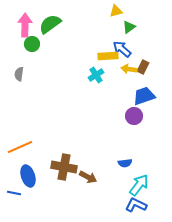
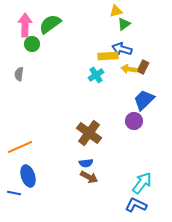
green triangle: moved 5 px left, 3 px up
blue arrow: rotated 24 degrees counterclockwise
blue trapezoid: moved 4 px down; rotated 25 degrees counterclockwise
purple circle: moved 5 px down
blue semicircle: moved 39 px left
brown cross: moved 25 px right, 34 px up; rotated 25 degrees clockwise
brown arrow: moved 1 px right
cyan arrow: moved 3 px right, 2 px up
